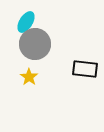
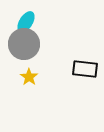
gray circle: moved 11 px left
